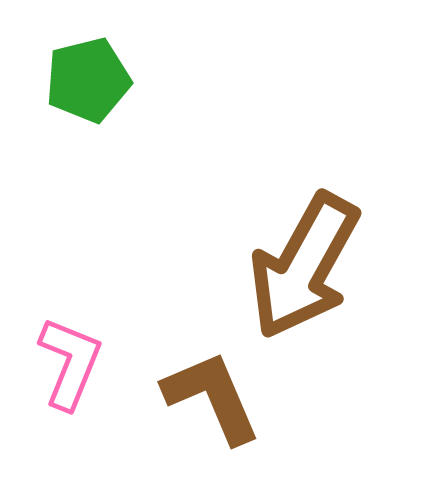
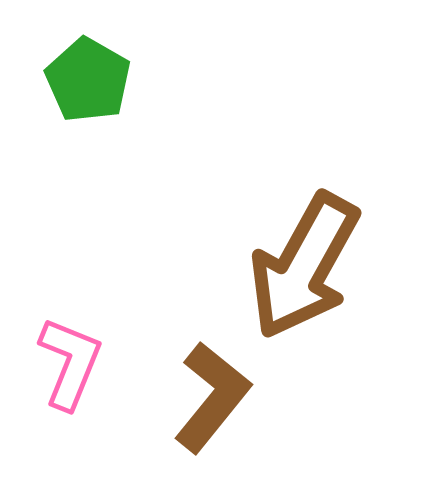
green pentagon: rotated 28 degrees counterclockwise
brown L-shape: rotated 62 degrees clockwise
